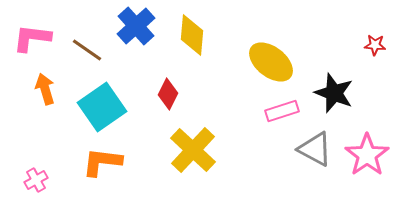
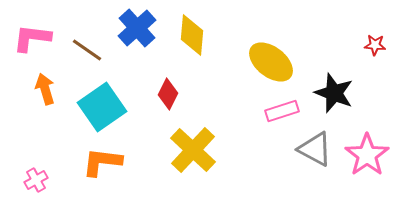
blue cross: moved 1 px right, 2 px down
